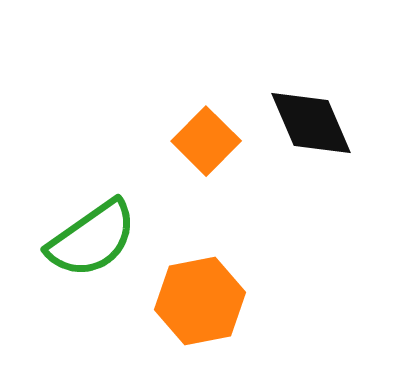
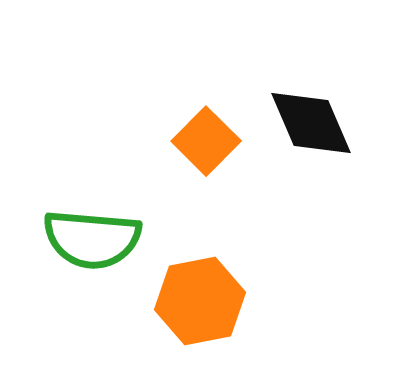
green semicircle: rotated 40 degrees clockwise
